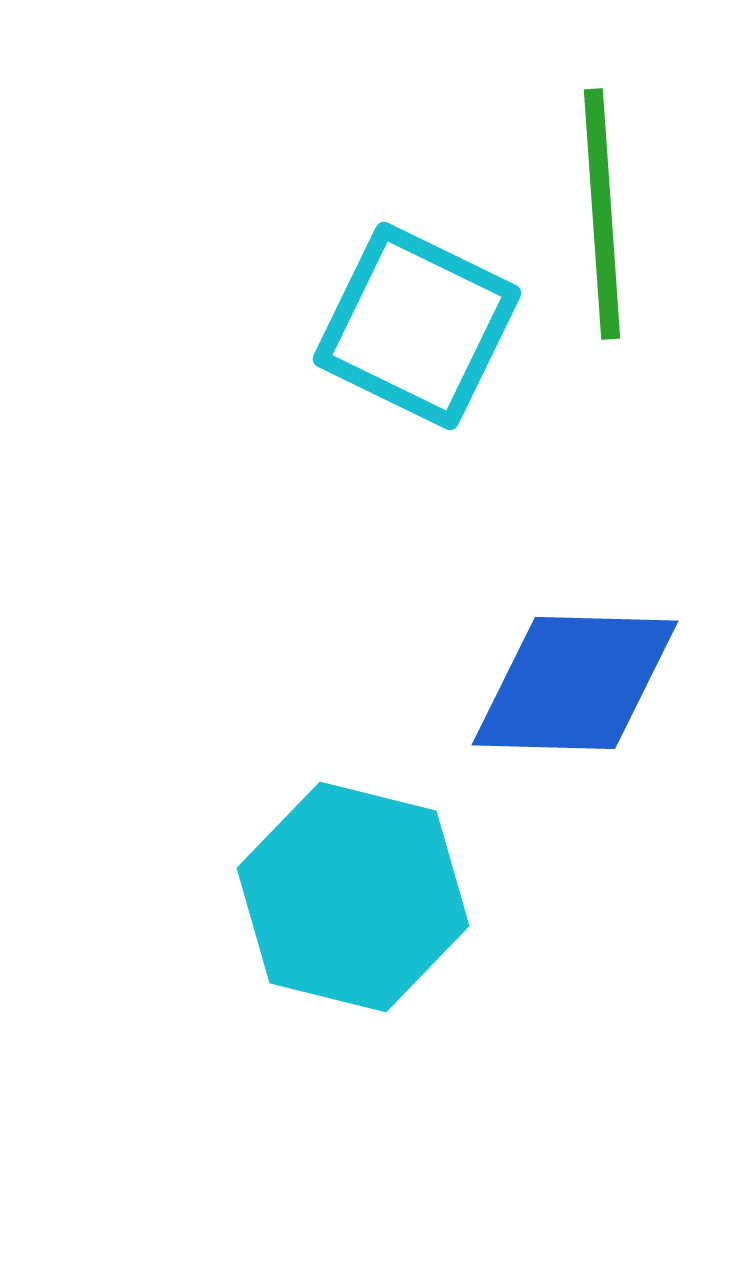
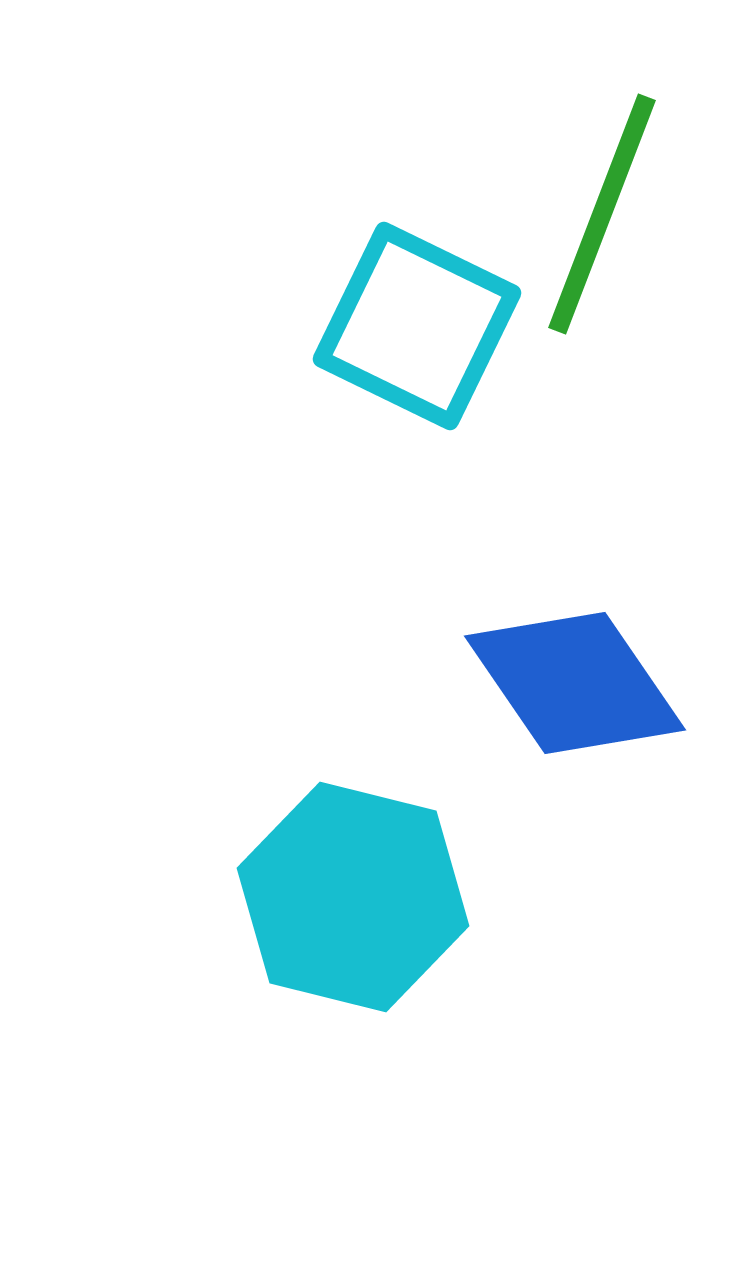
green line: rotated 25 degrees clockwise
blue diamond: rotated 54 degrees clockwise
